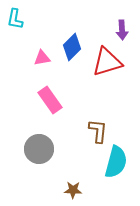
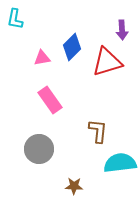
cyan semicircle: moved 4 px right, 1 px down; rotated 112 degrees counterclockwise
brown star: moved 1 px right, 4 px up
